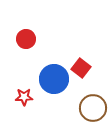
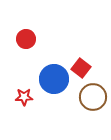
brown circle: moved 11 px up
